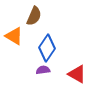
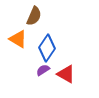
orange triangle: moved 4 px right, 3 px down
purple semicircle: rotated 24 degrees counterclockwise
red triangle: moved 11 px left
